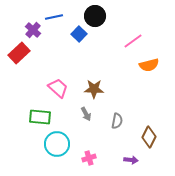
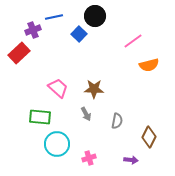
purple cross: rotated 28 degrees clockwise
